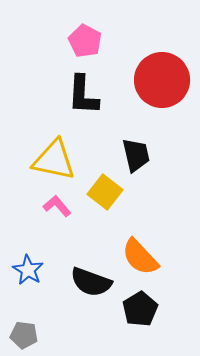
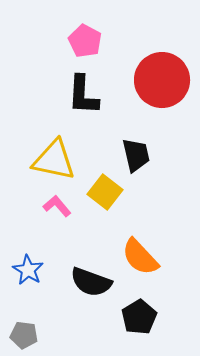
black pentagon: moved 1 px left, 8 px down
